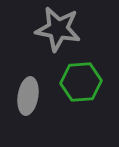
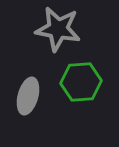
gray ellipse: rotated 6 degrees clockwise
